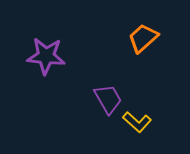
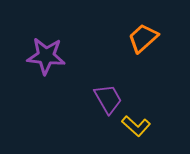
yellow L-shape: moved 1 px left, 4 px down
